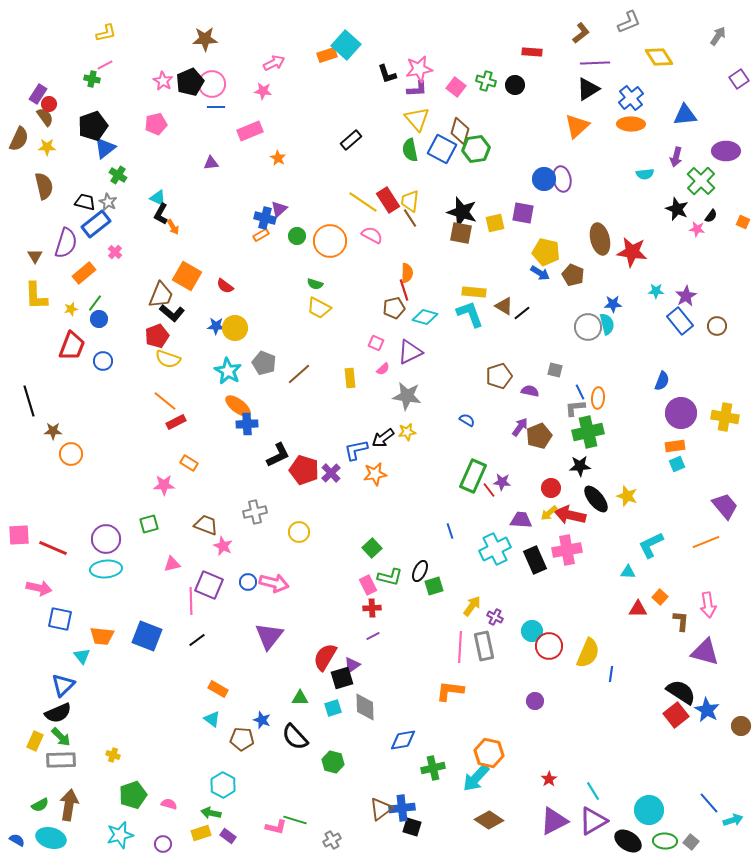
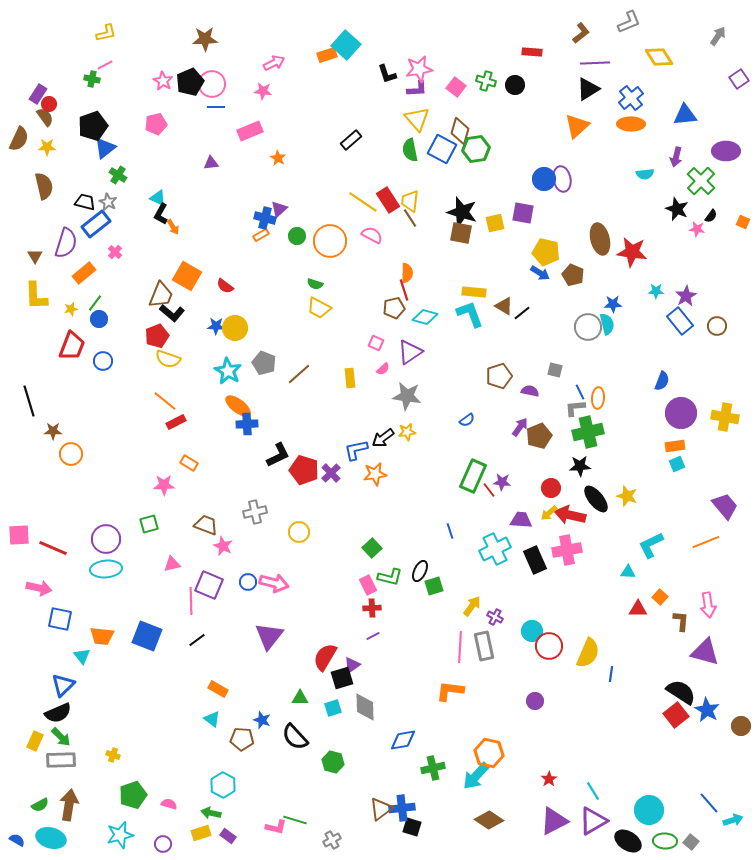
purple triangle at (410, 352): rotated 8 degrees counterclockwise
blue semicircle at (467, 420): rotated 112 degrees clockwise
cyan arrow at (476, 778): moved 2 px up
